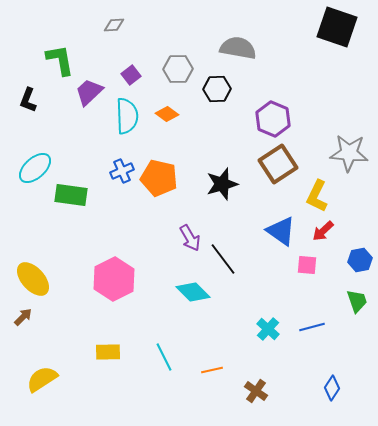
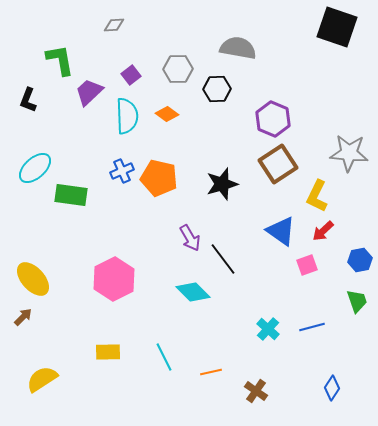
pink square: rotated 25 degrees counterclockwise
orange line: moved 1 px left, 2 px down
